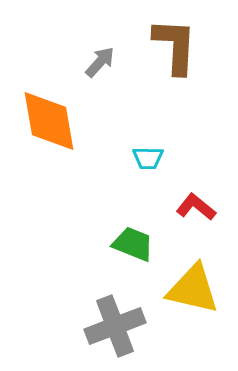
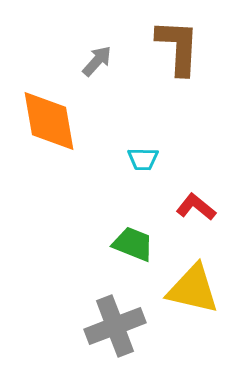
brown L-shape: moved 3 px right, 1 px down
gray arrow: moved 3 px left, 1 px up
cyan trapezoid: moved 5 px left, 1 px down
